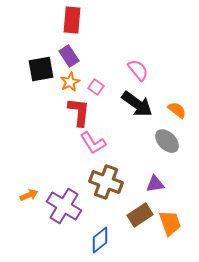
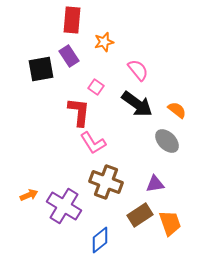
orange star: moved 34 px right, 40 px up; rotated 12 degrees clockwise
